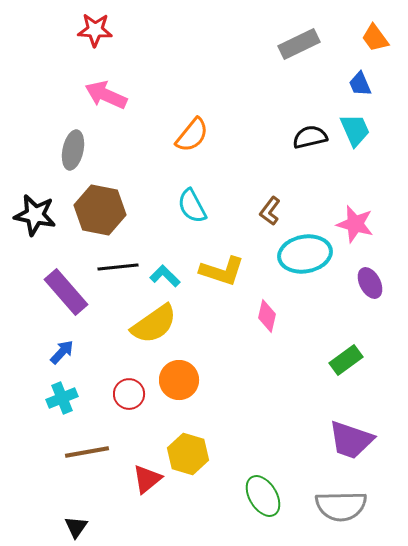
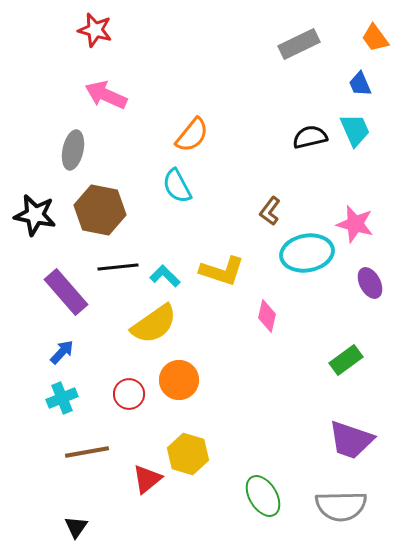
red star: rotated 12 degrees clockwise
cyan semicircle: moved 15 px left, 20 px up
cyan ellipse: moved 2 px right, 1 px up
